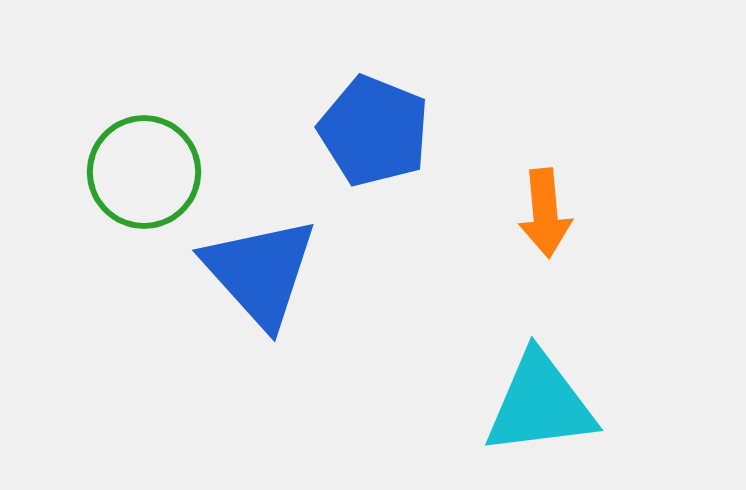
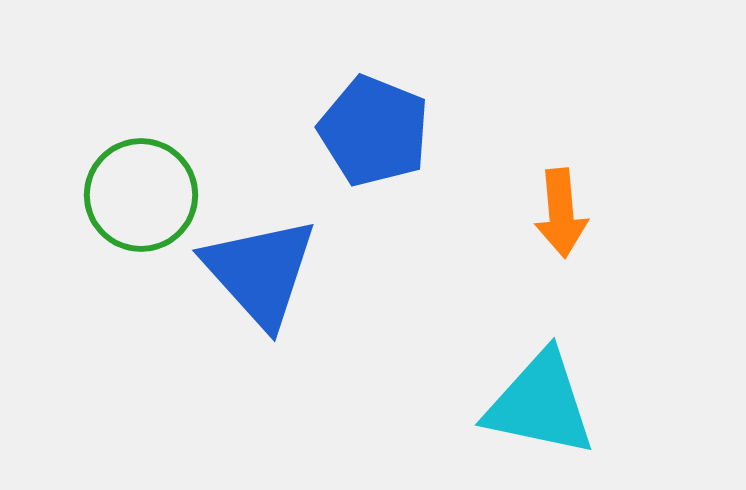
green circle: moved 3 px left, 23 px down
orange arrow: moved 16 px right
cyan triangle: rotated 19 degrees clockwise
